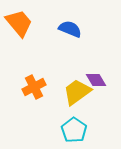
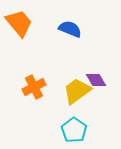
yellow trapezoid: moved 1 px up
